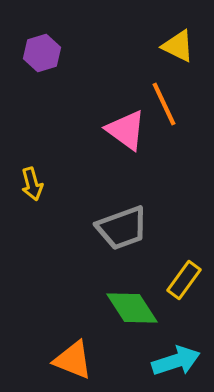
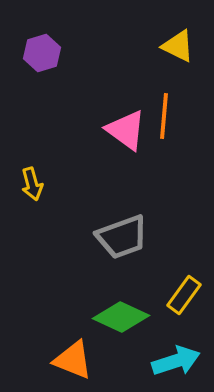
orange line: moved 12 px down; rotated 30 degrees clockwise
gray trapezoid: moved 9 px down
yellow rectangle: moved 15 px down
green diamond: moved 11 px left, 9 px down; rotated 32 degrees counterclockwise
